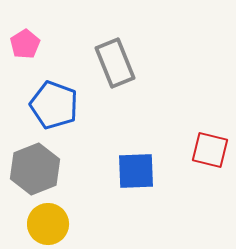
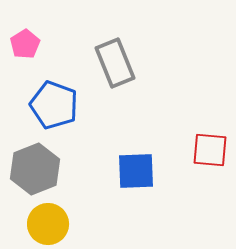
red square: rotated 9 degrees counterclockwise
